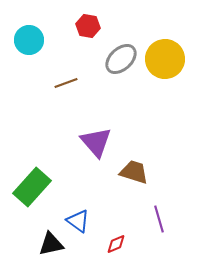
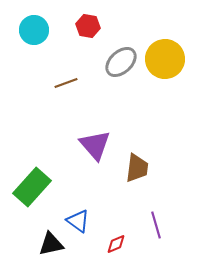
cyan circle: moved 5 px right, 10 px up
gray ellipse: moved 3 px down
purple triangle: moved 1 px left, 3 px down
brown trapezoid: moved 3 px right, 4 px up; rotated 80 degrees clockwise
purple line: moved 3 px left, 6 px down
